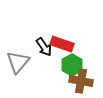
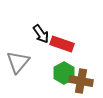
black arrow: moved 3 px left, 13 px up
green hexagon: moved 8 px left, 8 px down
